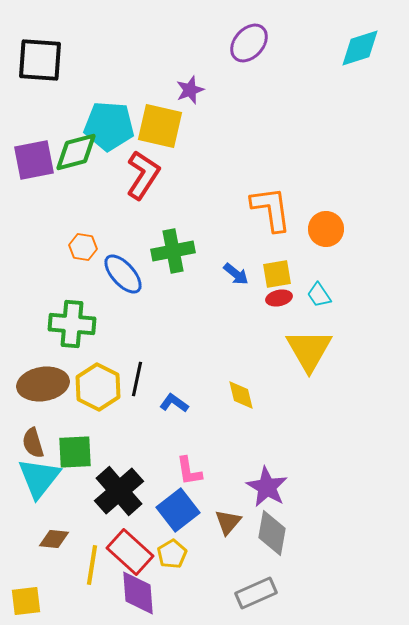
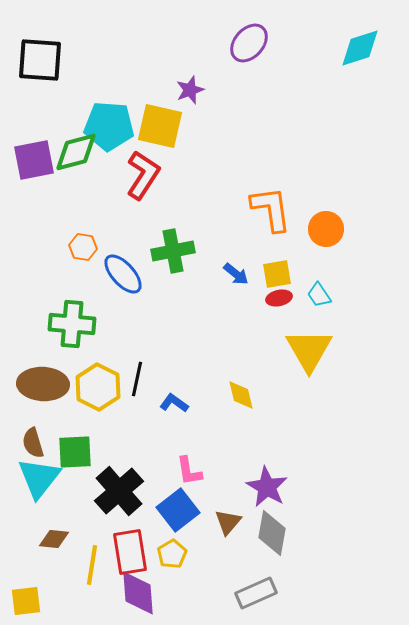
brown ellipse at (43, 384): rotated 12 degrees clockwise
red rectangle at (130, 552): rotated 39 degrees clockwise
